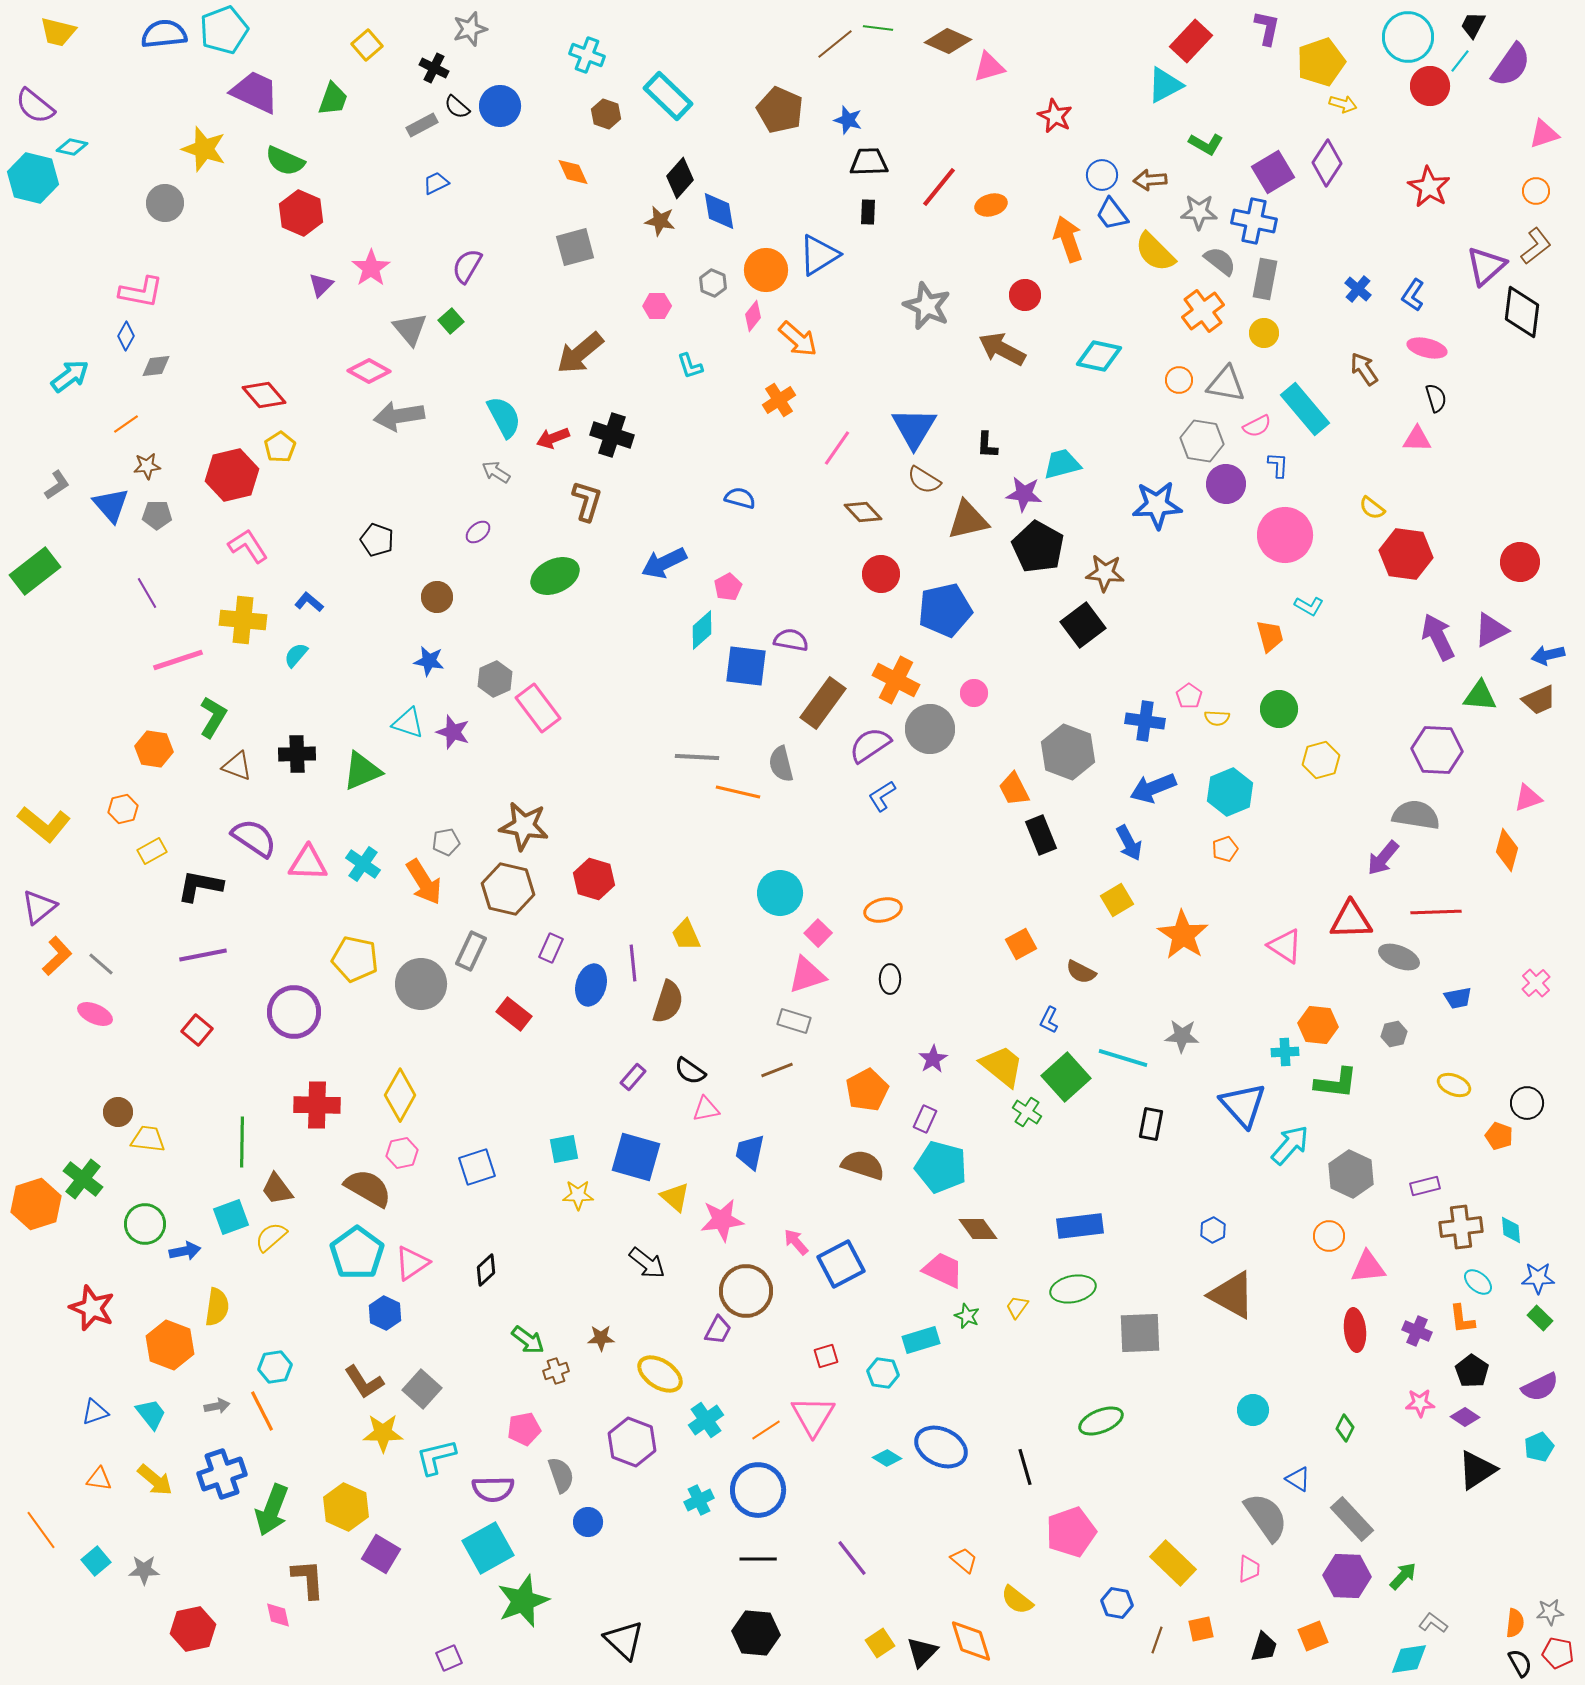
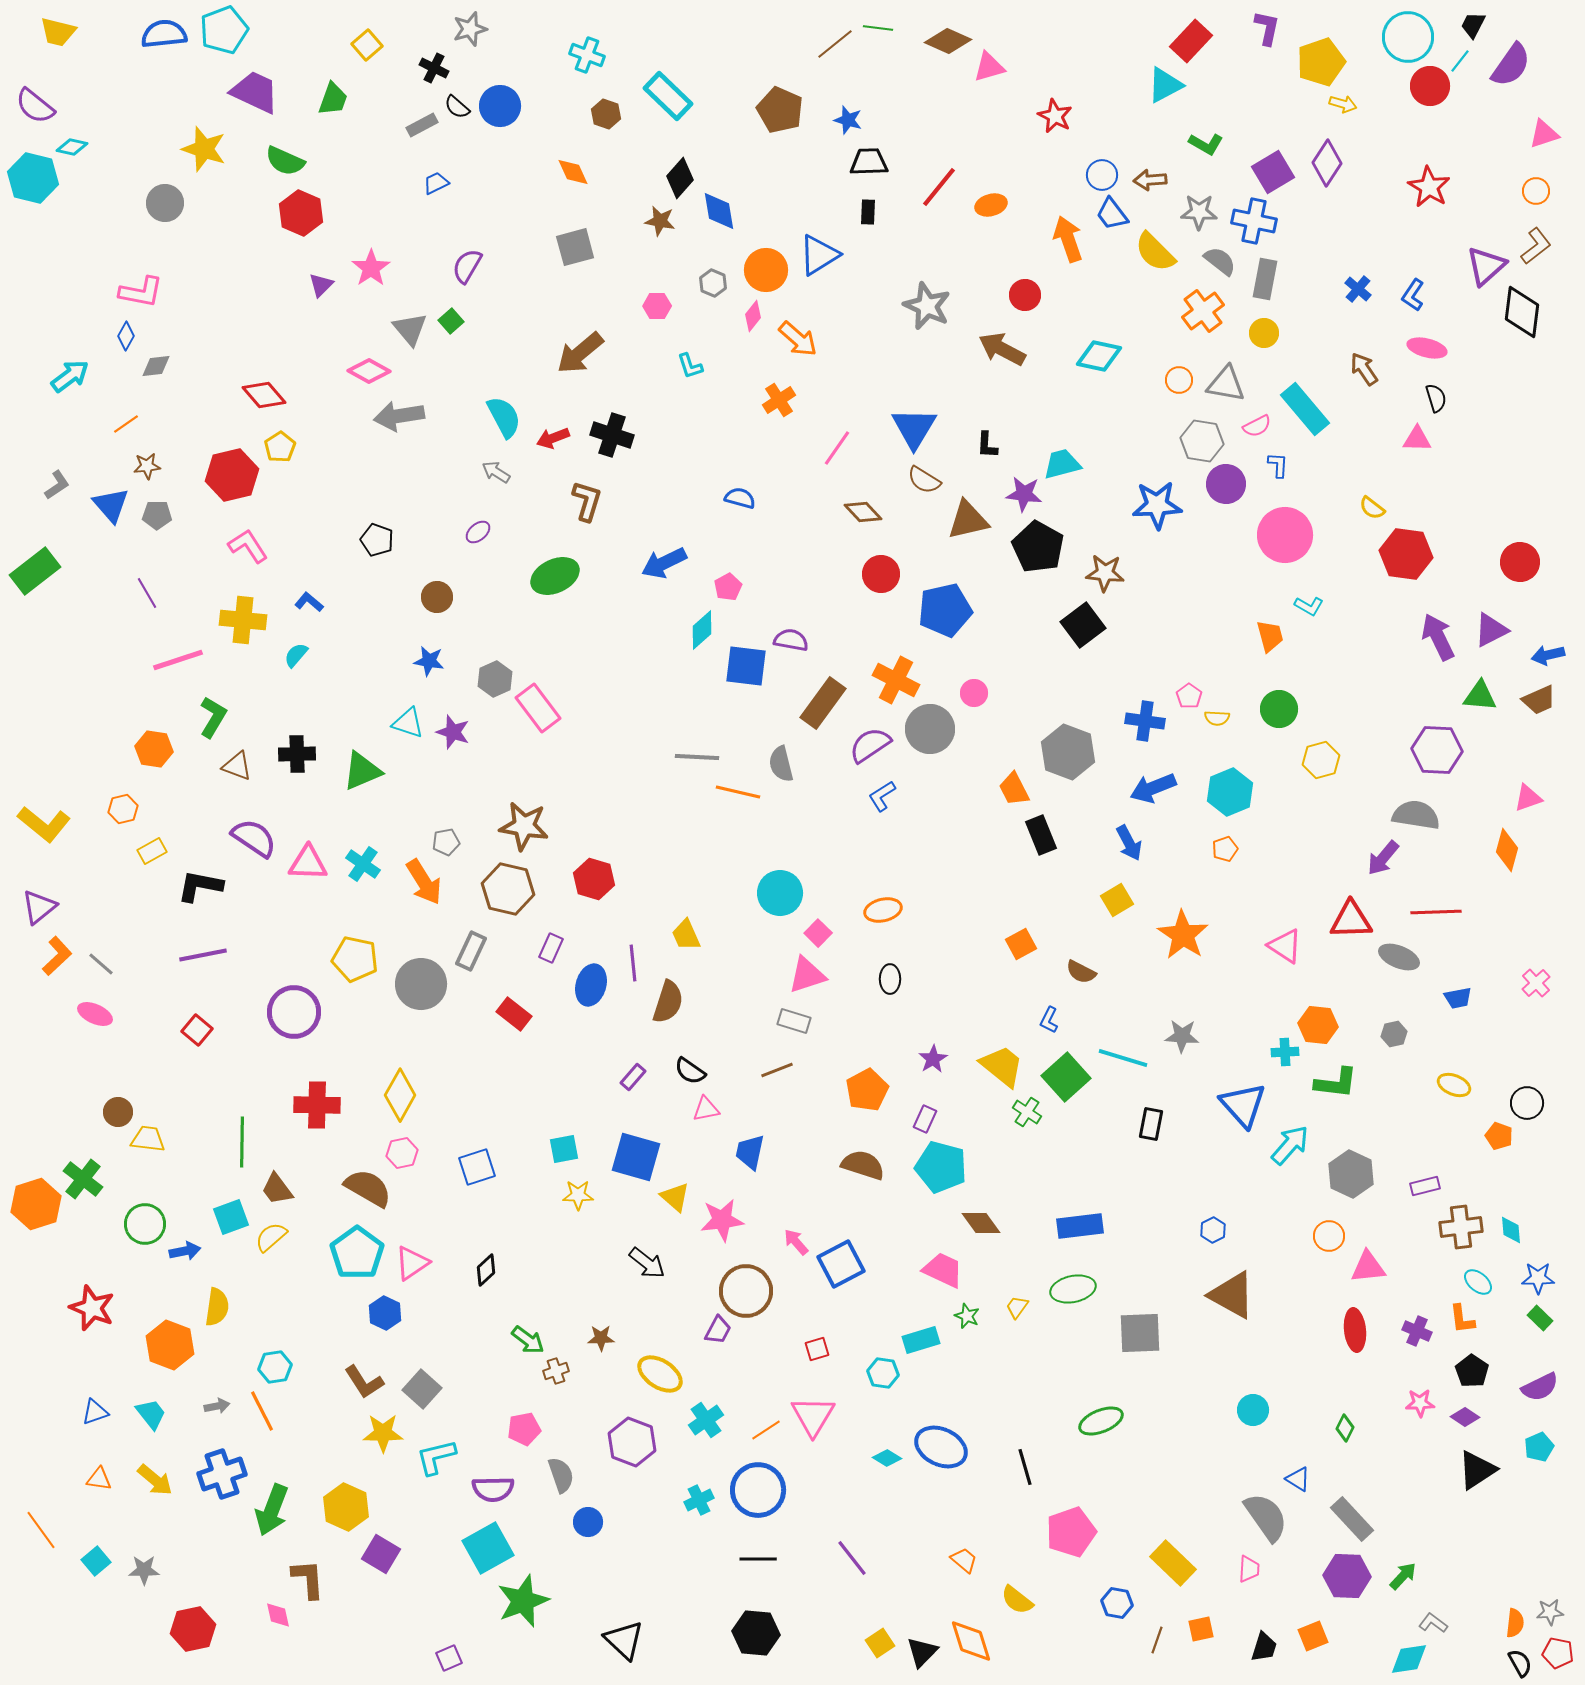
brown diamond at (978, 1229): moved 3 px right, 6 px up
red square at (826, 1356): moved 9 px left, 7 px up
